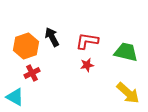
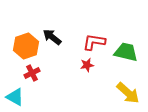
black arrow: rotated 24 degrees counterclockwise
red L-shape: moved 7 px right, 1 px down
